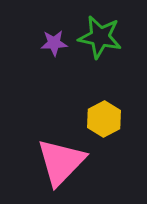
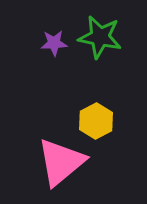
yellow hexagon: moved 8 px left, 2 px down
pink triangle: rotated 6 degrees clockwise
